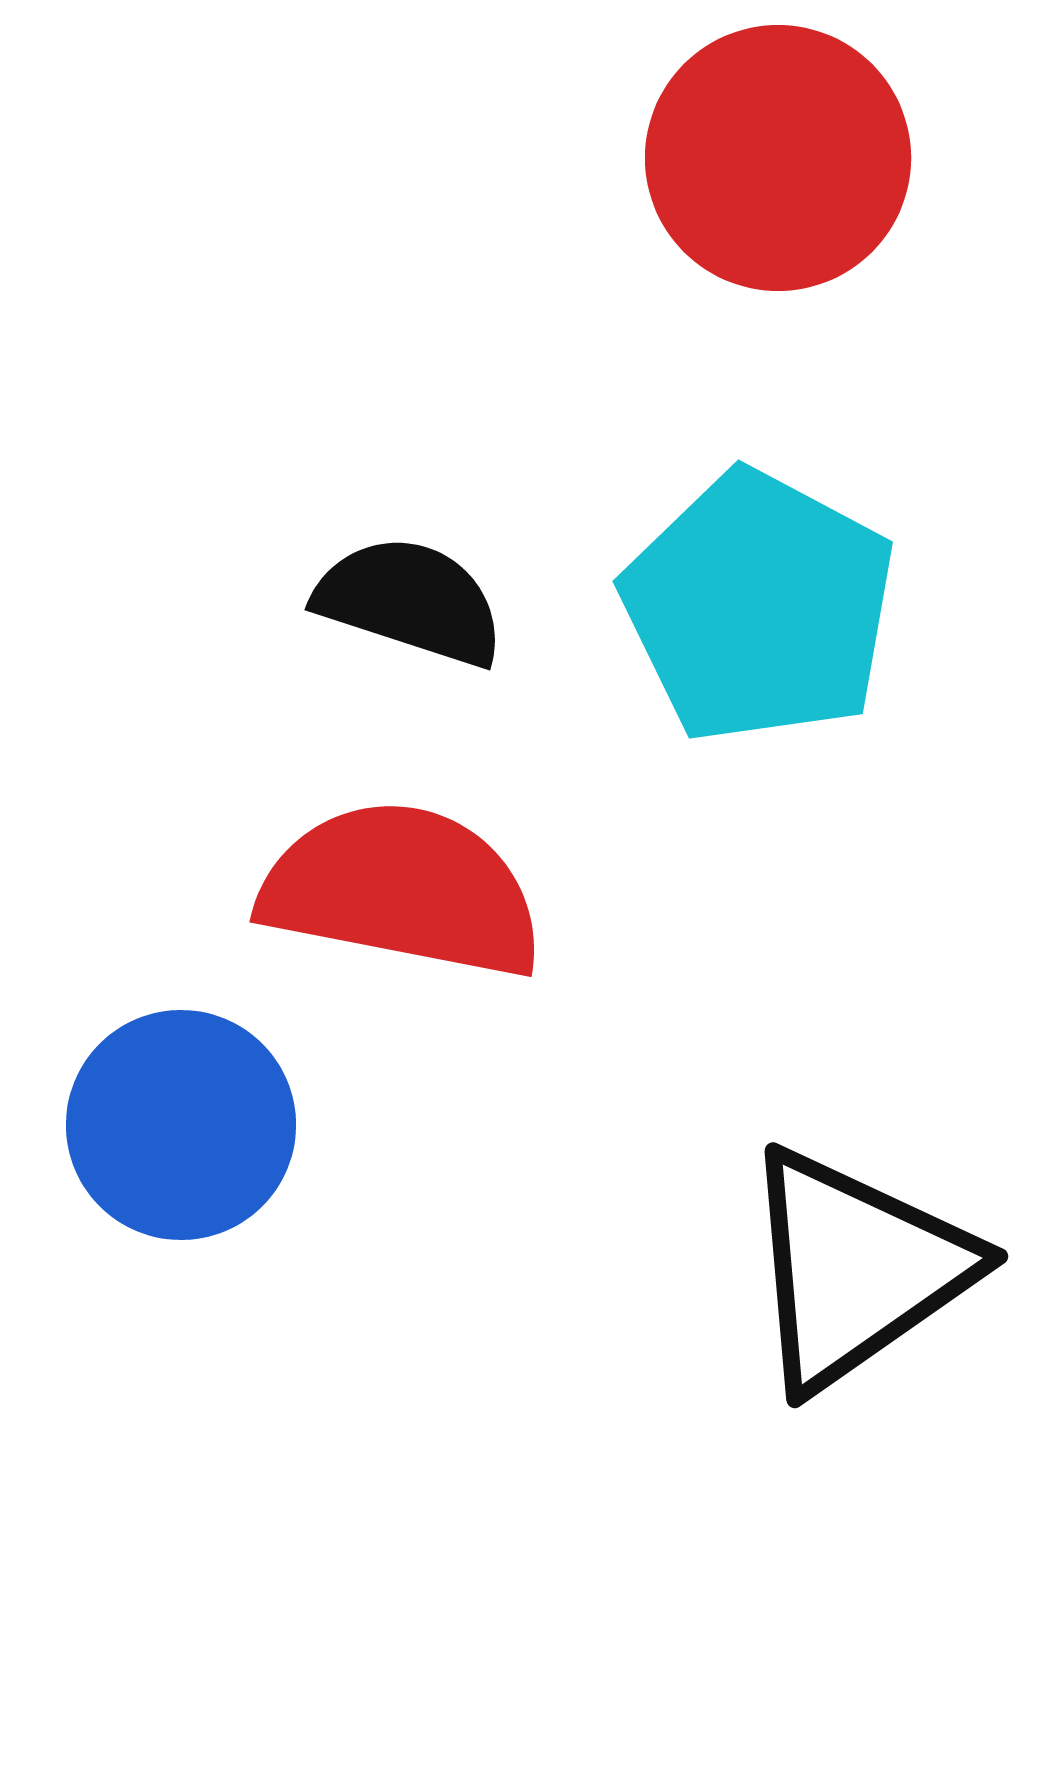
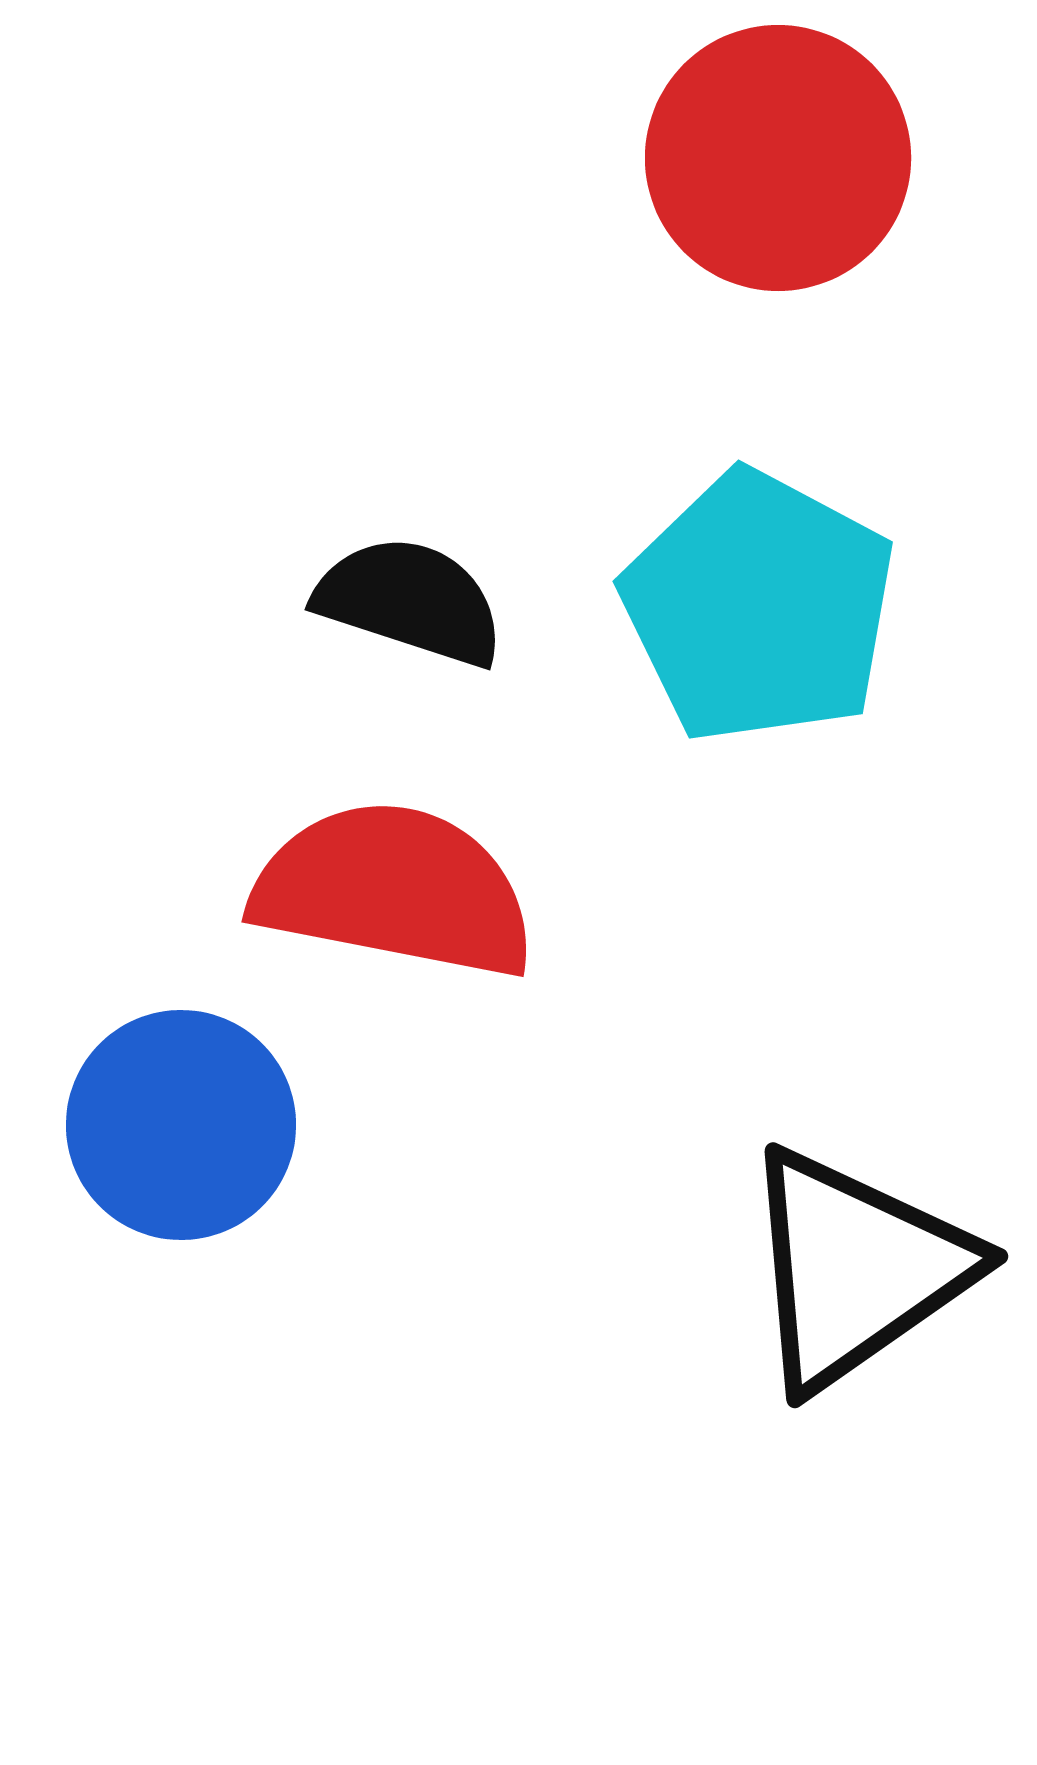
red semicircle: moved 8 px left
